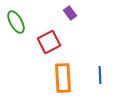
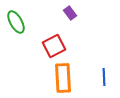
red square: moved 5 px right, 4 px down
blue line: moved 4 px right, 2 px down
